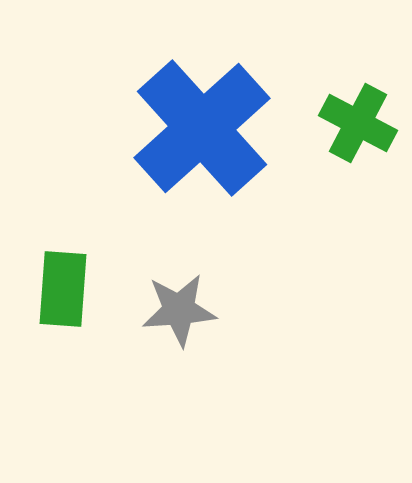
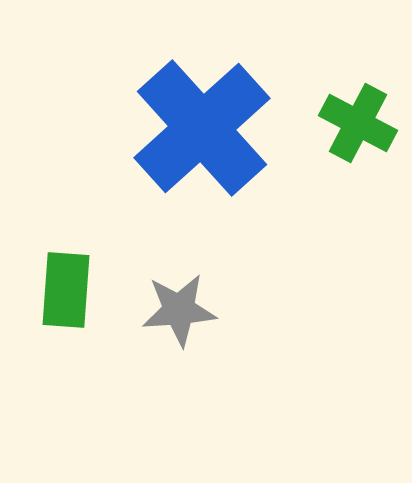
green rectangle: moved 3 px right, 1 px down
